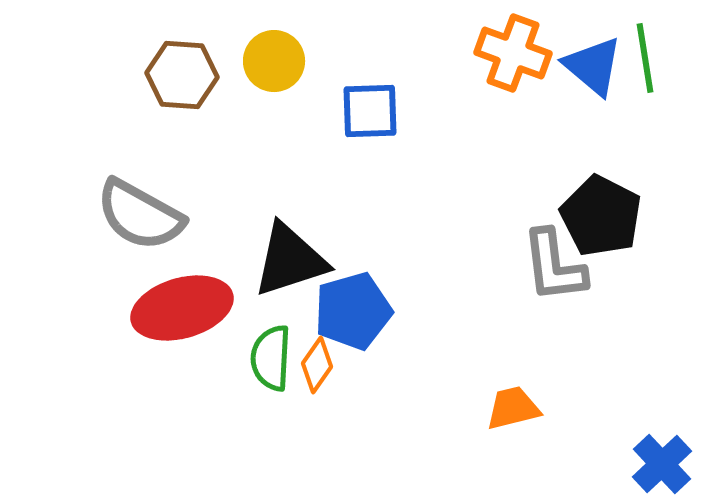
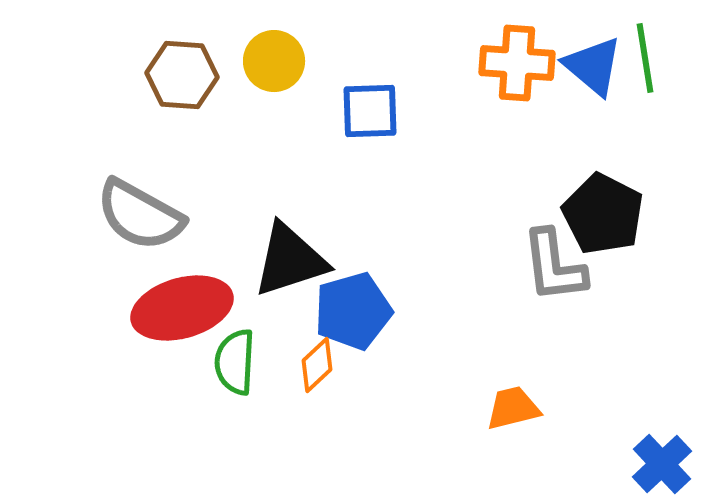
orange cross: moved 4 px right, 10 px down; rotated 16 degrees counterclockwise
black pentagon: moved 2 px right, 2 px up
green semicircle: moved 36 px left, 4 px down
orange diamond: rotated 12 degrees clockwise
